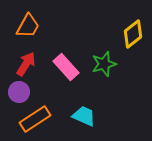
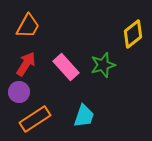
green star: moved 1 px left, 1 px down
cyan trapezoid: rotated 85 degrees clockwise
